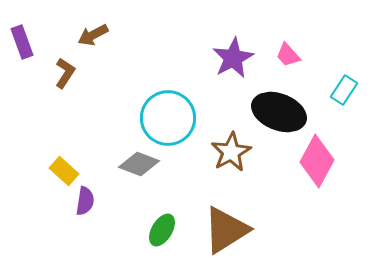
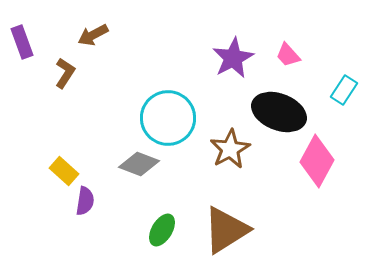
brown star: moved 1 px left, 3 px up
